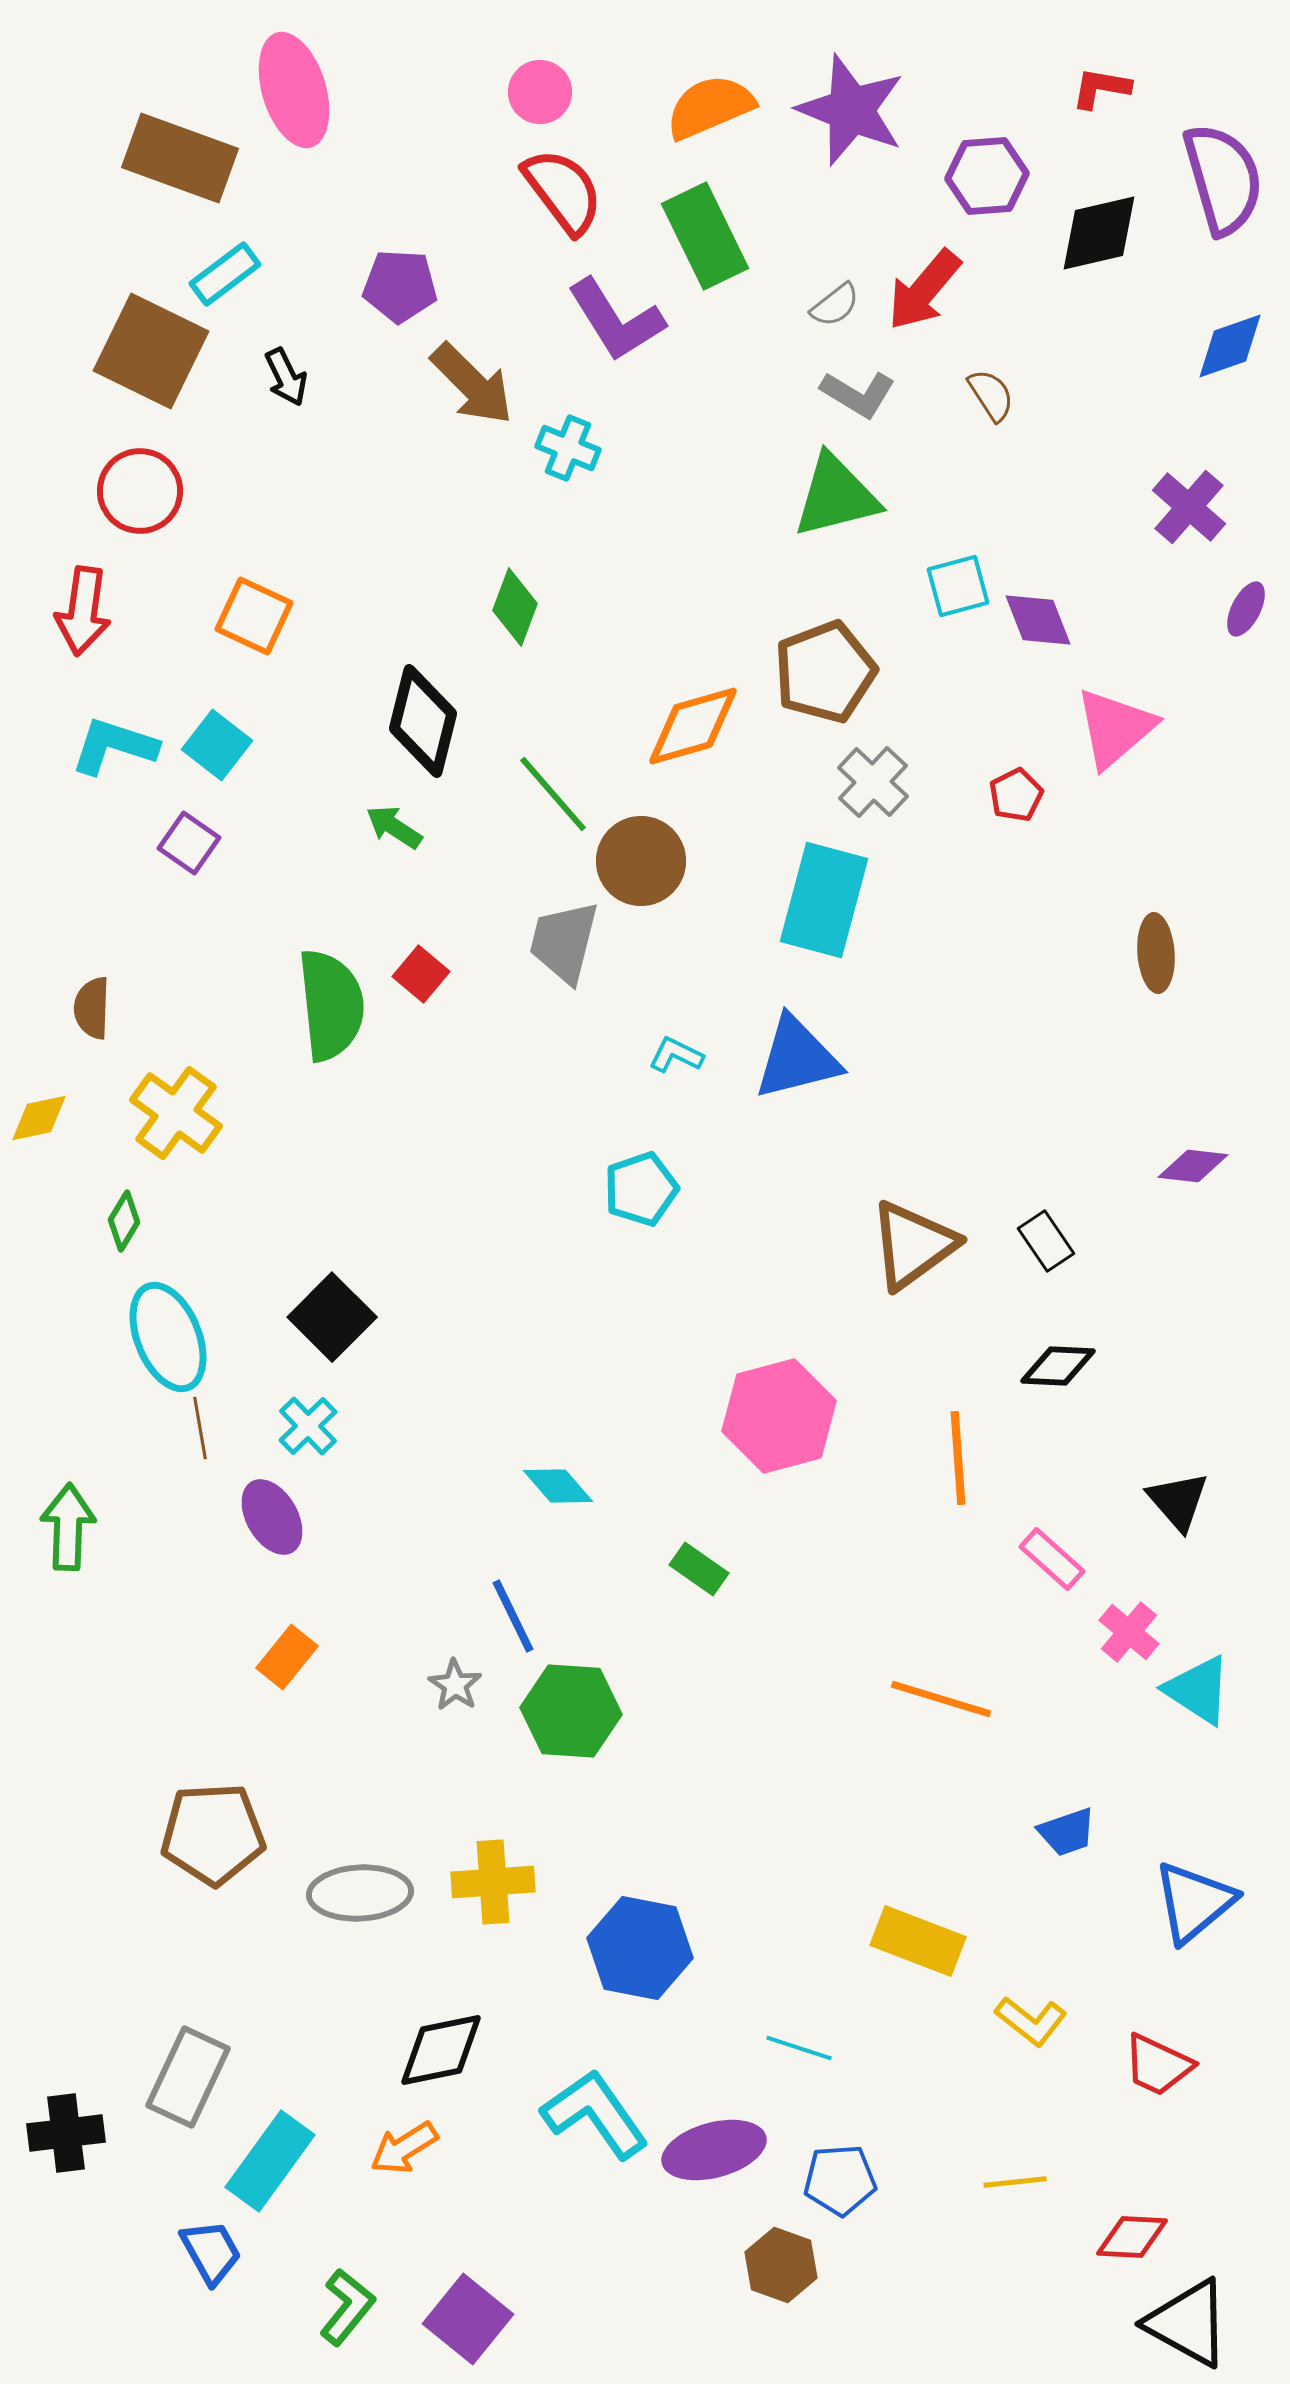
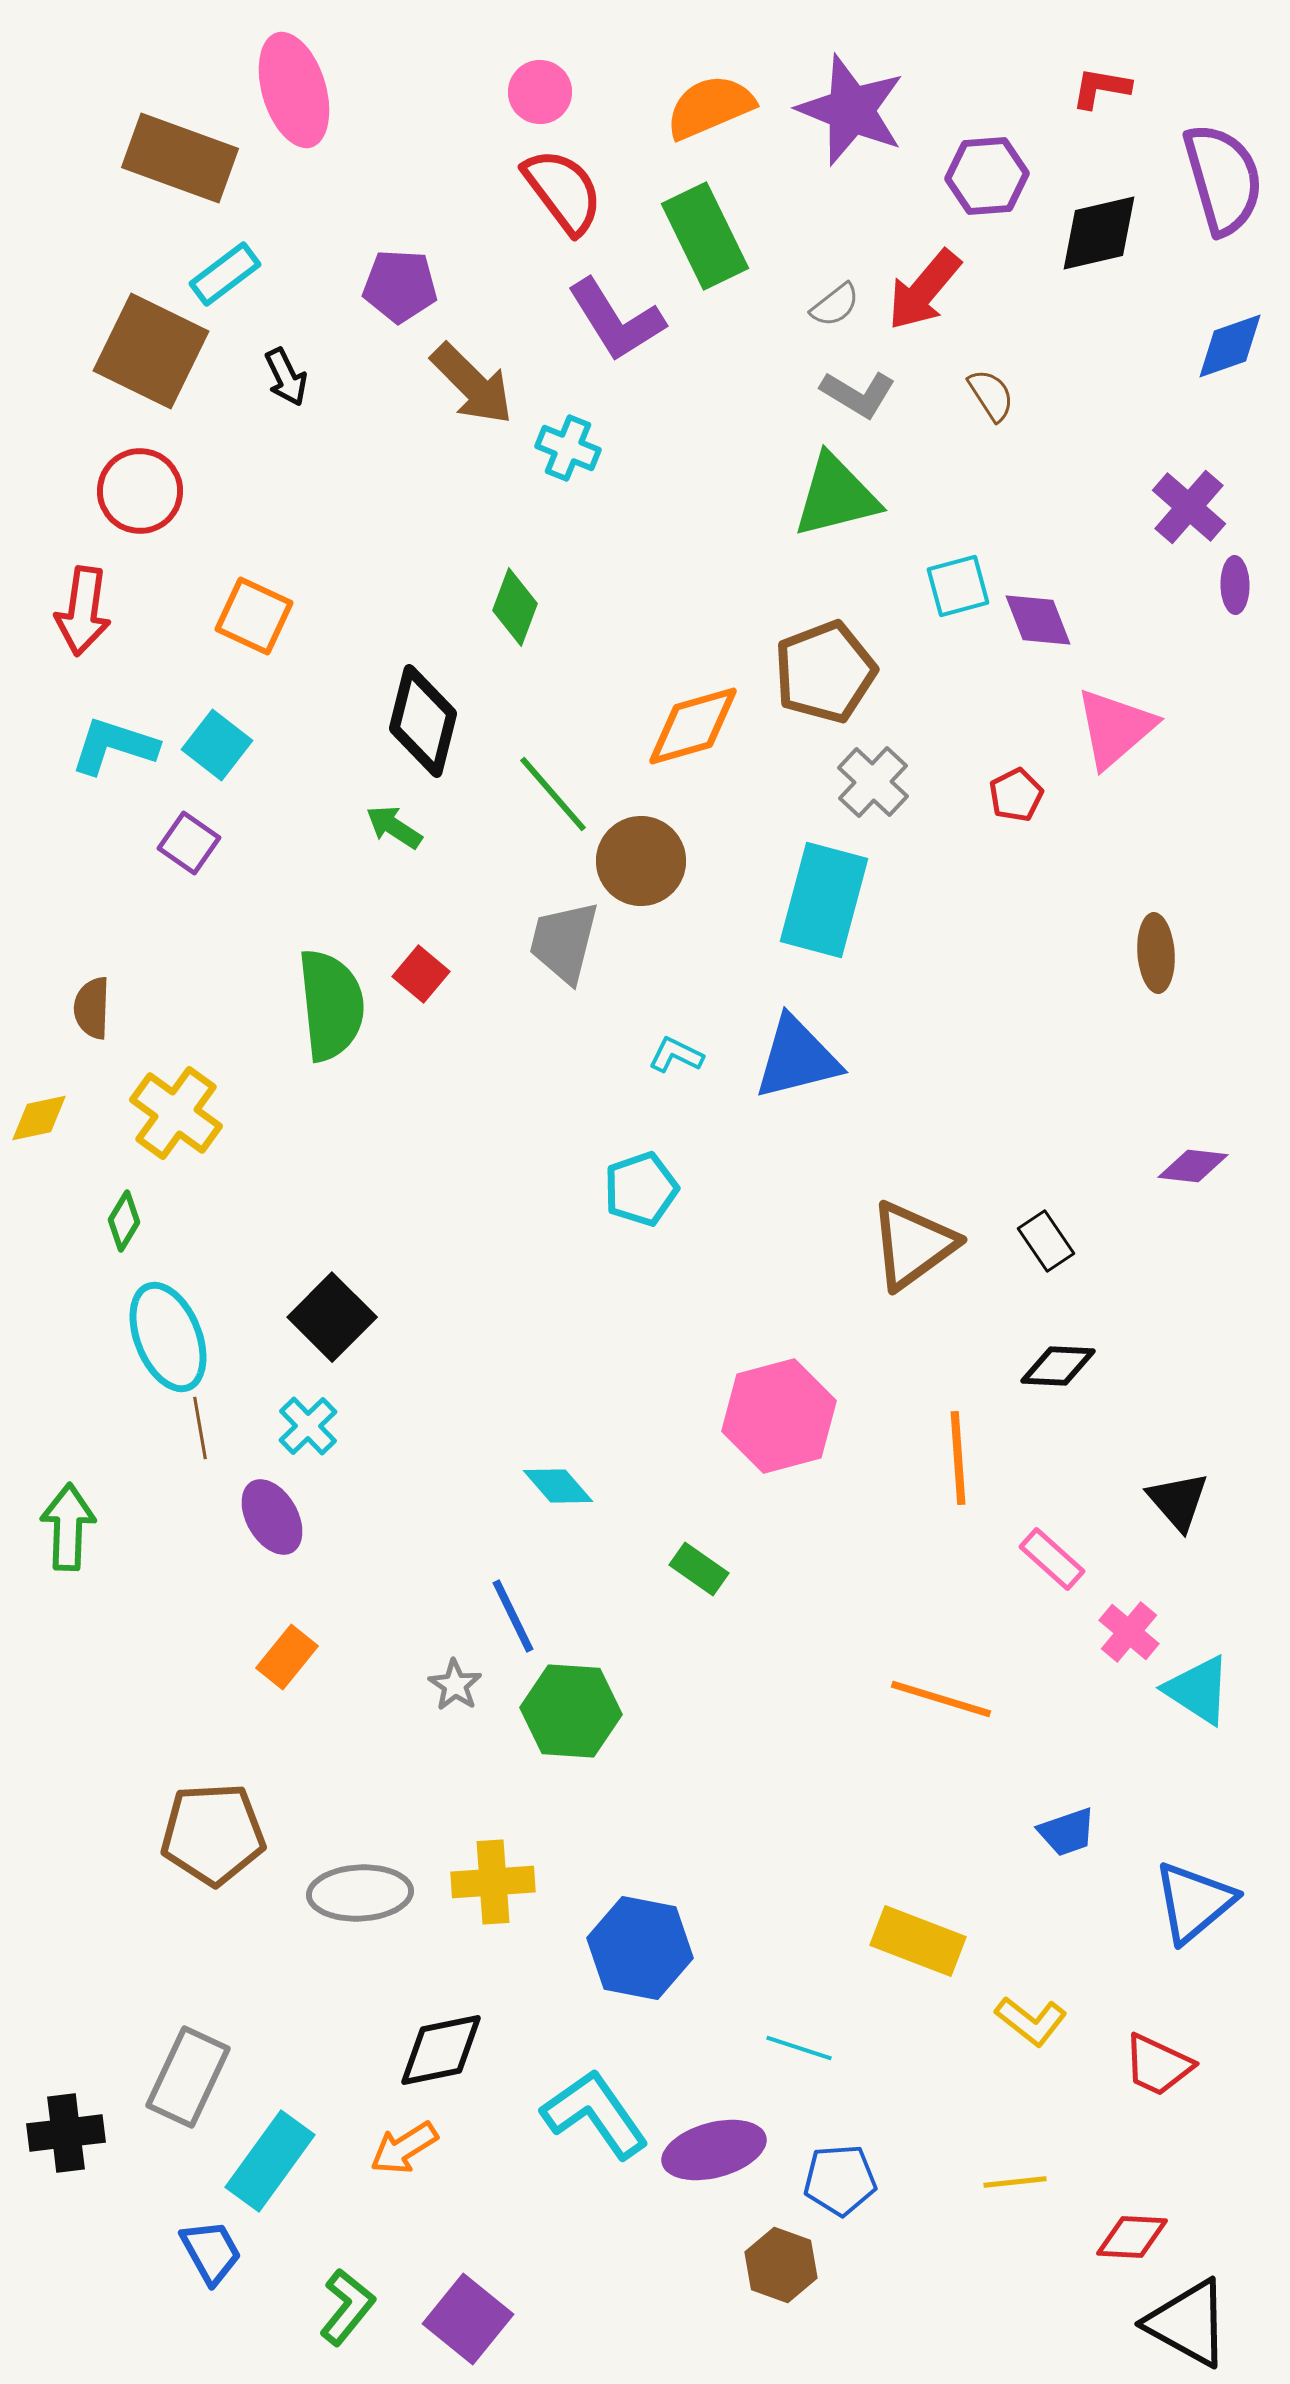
purple ellipse at (1246, 609): moved 11 px left, 24 px up; rotated 28 degrees counterclockwise
